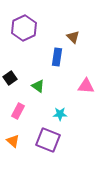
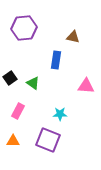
purple hexagon: rotated 20 degrees clockwise
brown triangle: rotated 32 degrees counterclockwise
blue rectangle: moved 1 px left, 3 px down
green triangle: moved 5 px left, 3 px up
orange triangle: rotated 40 degrees counterclockwise
